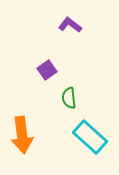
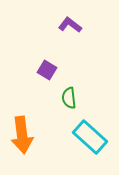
purple square: rotated 24 degrees counterclockwise
